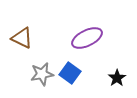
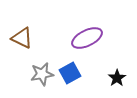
blue square: rotated 25 degrees clockwise
